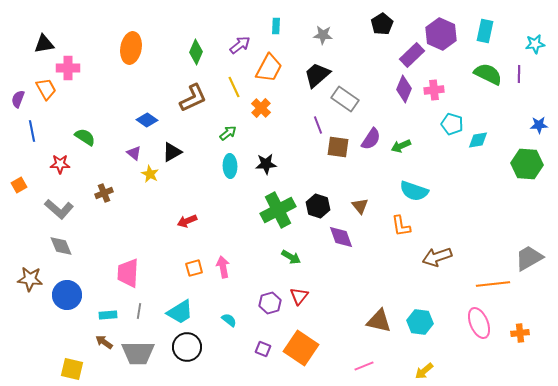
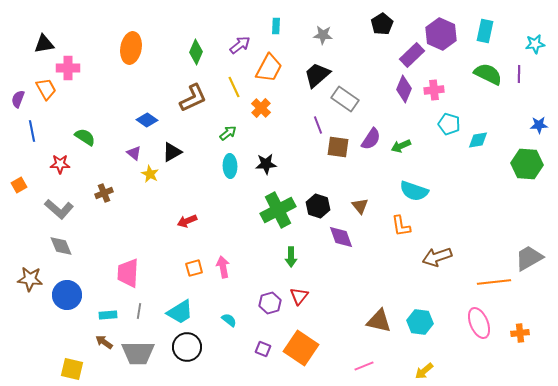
cyan pentagon at (452, 124): moved 3 px left
green arrow at (291, 257): rotated 60 degrees clockwise
orange line at (493, 284): moved 1 px right, 2 px up
